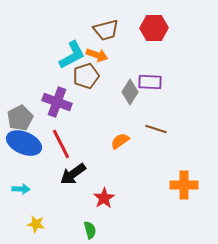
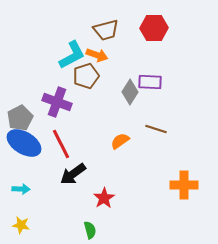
blue ellipse: rotated 8 degrees clockwise
yellow star: moved 15 px left, 1 px down
